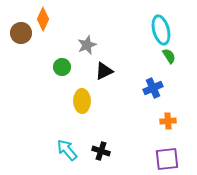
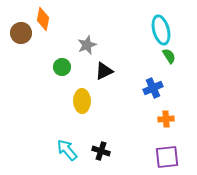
orange diamond: rotated 15 degrees counterclockwise
orange cross: moved 2 px left, 2 px up
purple square: moved 2 px up
